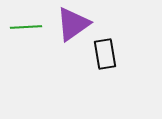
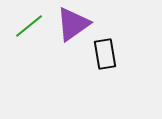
green line: moved 3 px right, 1 px up; rotated 36 degrees counterclockwise
